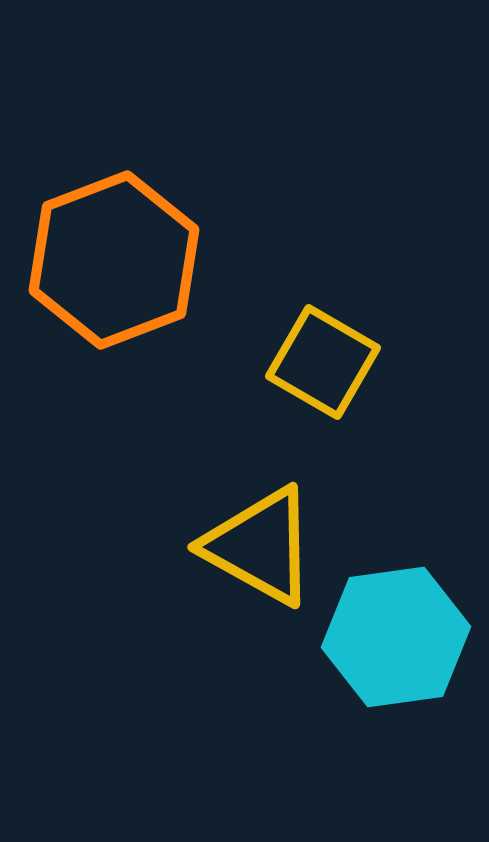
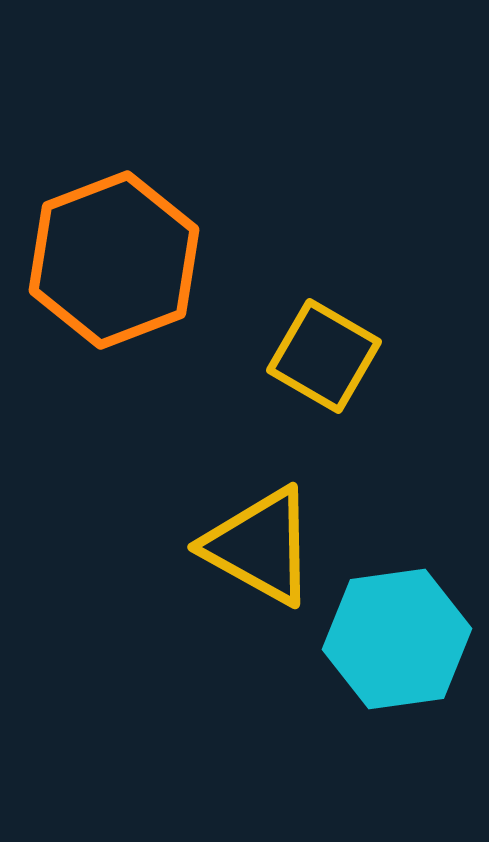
yellow square: moved 1 px right, 6 px up
cyan hexagon: moved 1 px right, 2 px down
